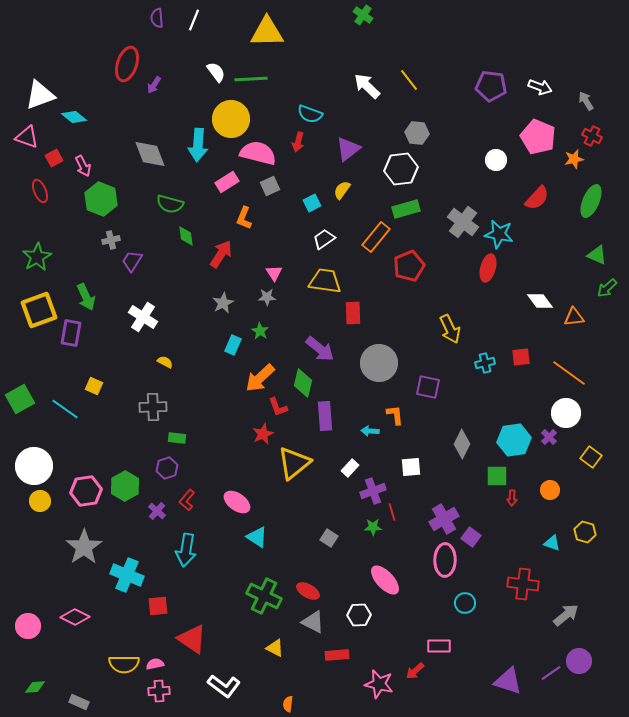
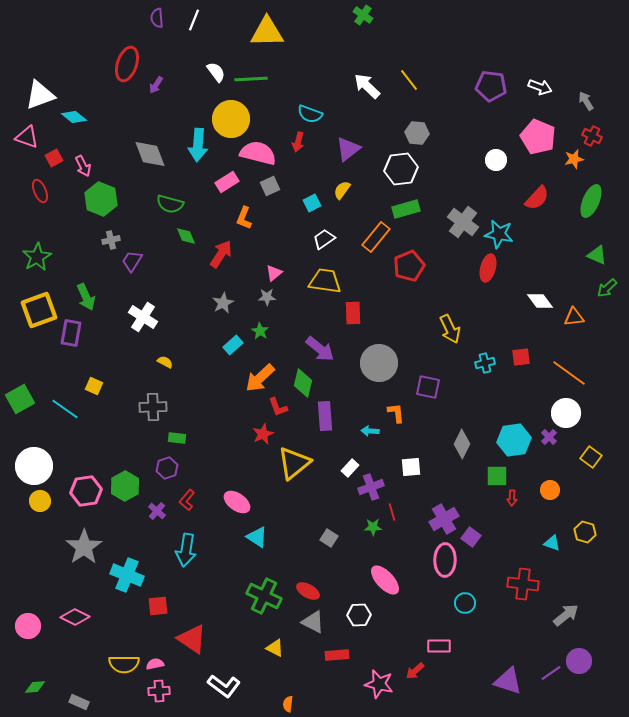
purple arrow at (154, 85): moved 2 px right
green diamond at (186, 236): rotated 15 degrees counterclockwise
pink triangle at (274, 273): rotated 24 degrees clockwise
cyan rectangle at (233, 345): rotated 24 degrees clockwise
orange L-shape at (395, 415): moved 1 px right, 2 px up
purple cross at (373, 491): moved 2 px left, 4 px up
